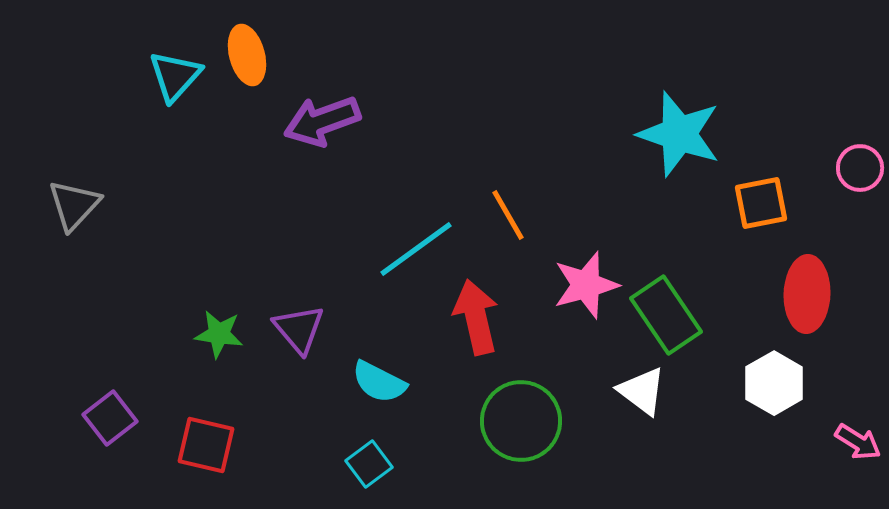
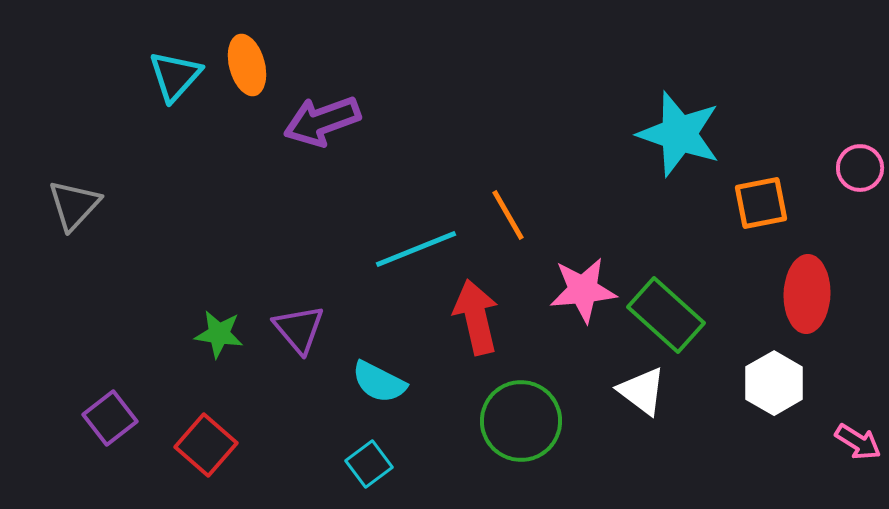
orange ellipse: moved 10 px down
cyan line: rotated 14 degrees clockwise
pink star: moved 3 px left, 5 px down; rotated 10 degrees clockwise
green rectangle: rotated 14 degrees counterclockwise
red square: rotated 28 degrees clockwise
